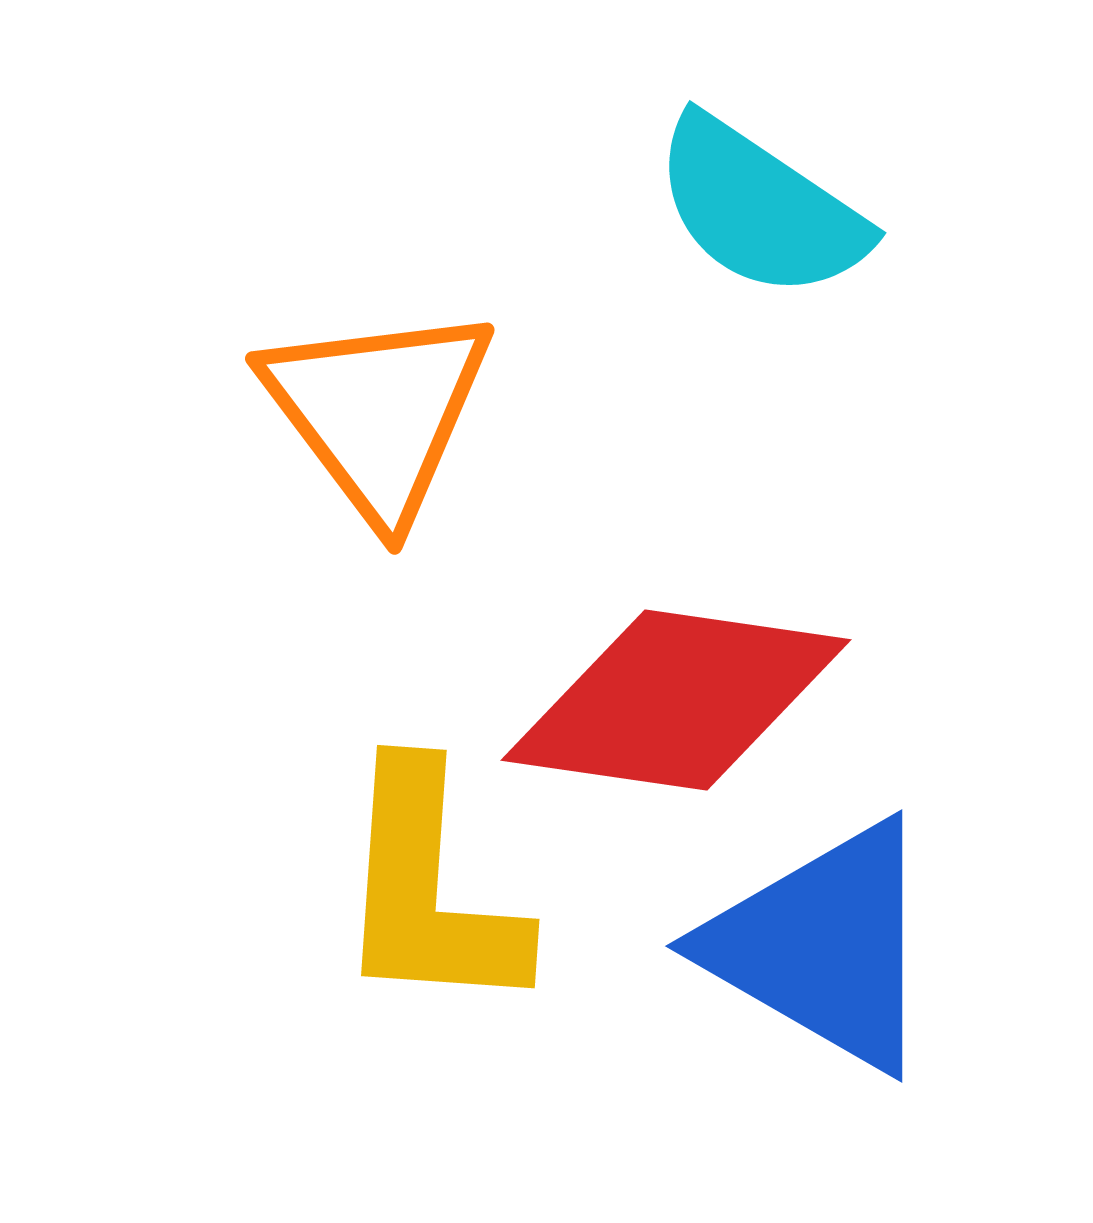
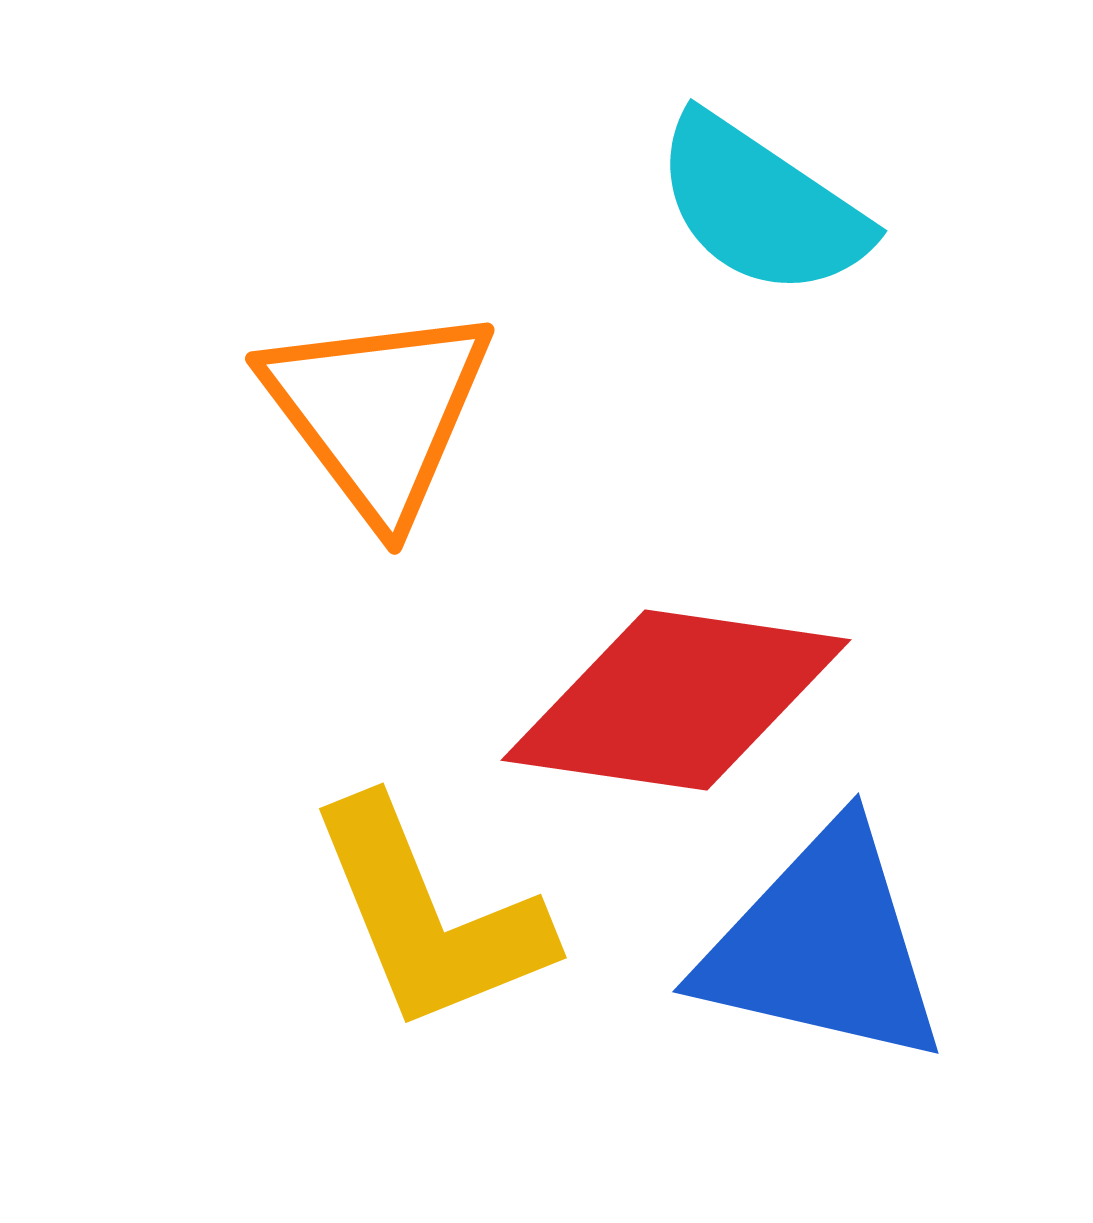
cyan semicircle: moved 1 px right, 2 px up
yellow L-shape: moved 26 px down; rotated 26 degrees counterclockwise
blue triangle: rotated 17 degrees counterclockwise
